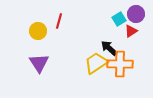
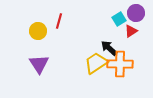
purple circle: moved 1 px up
purple triangle: moved 1 px down
